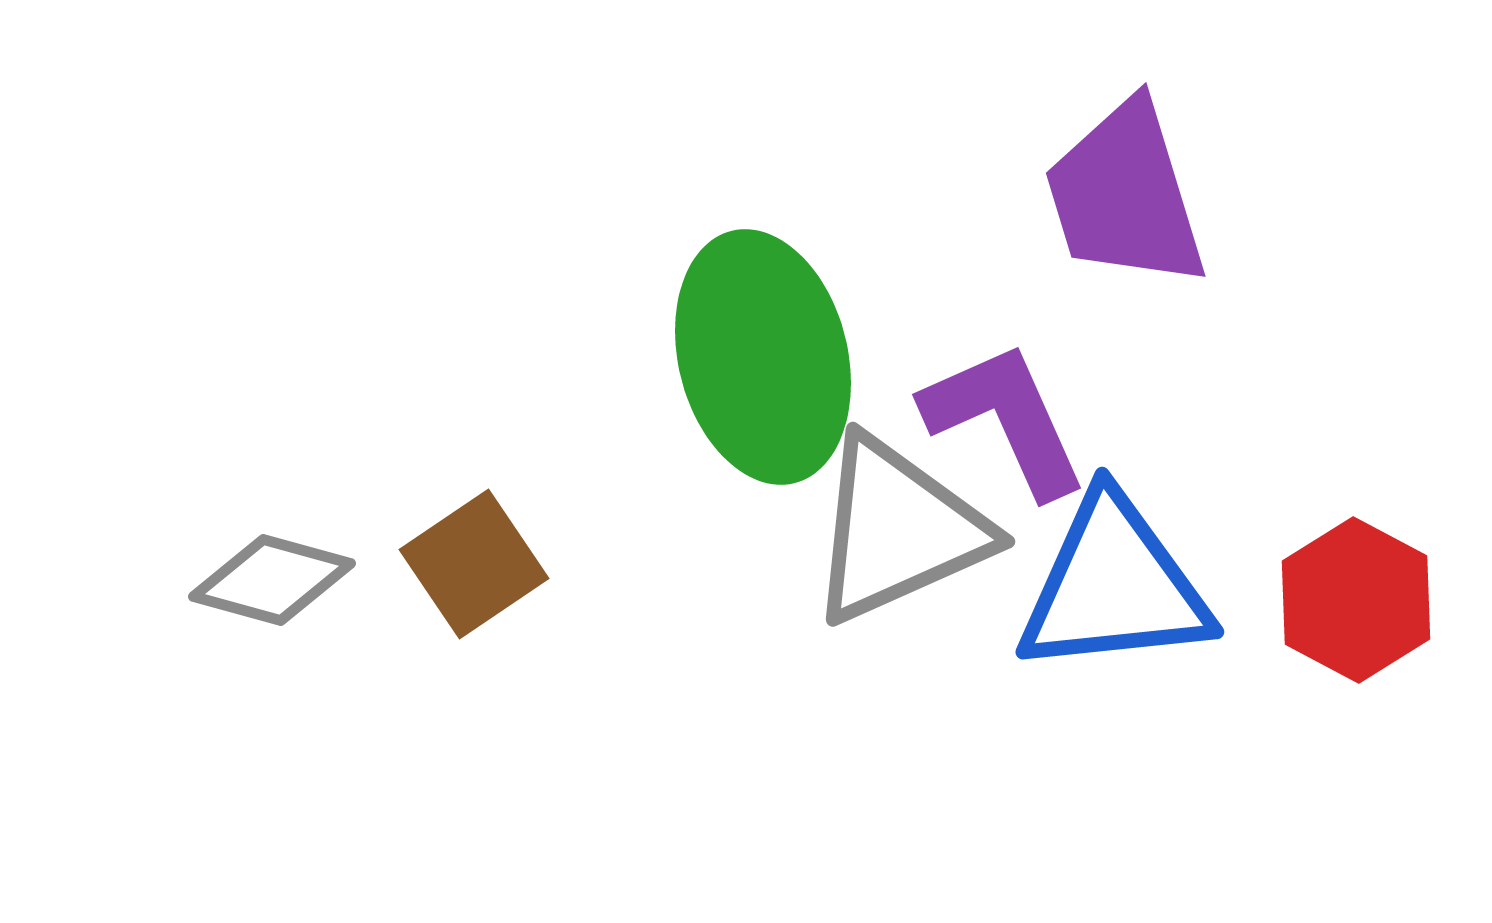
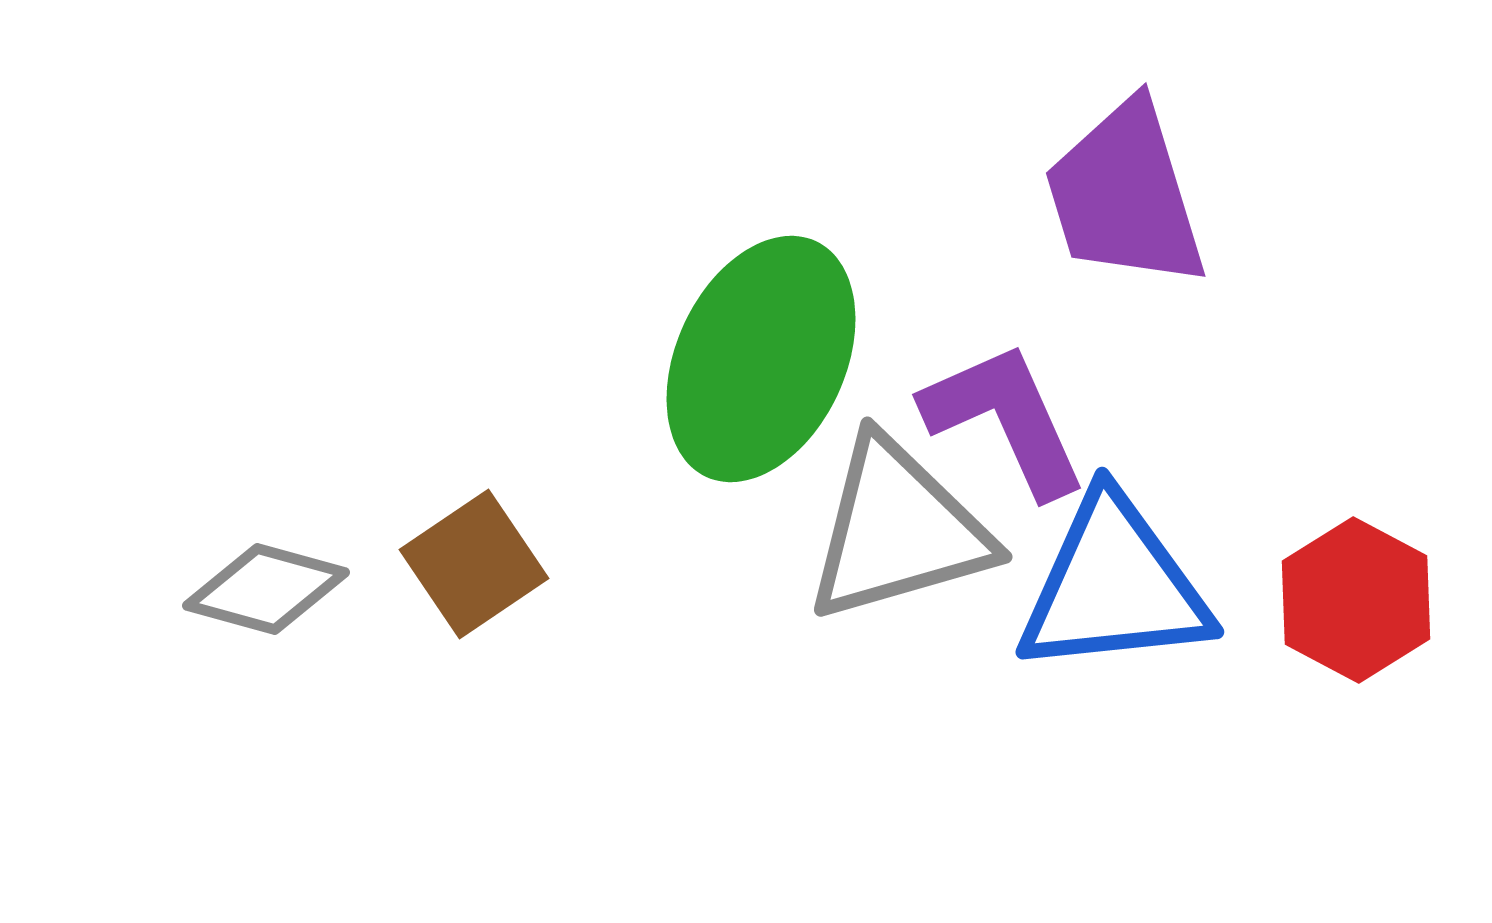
green ellipse: moved 2 px left, 2 px down; rotated 39 degrees clockwise
gray triangle: rotated 8 degrees clockwise
gray diamond: moved 6 px left, 9 px down
